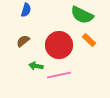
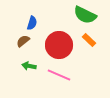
blue semicircle: moved 6 px right, 13 px down
green semicircle: moved 3 px right
green arrow: moved 7 px left
pink line: rotated 35 degrees clockwise
